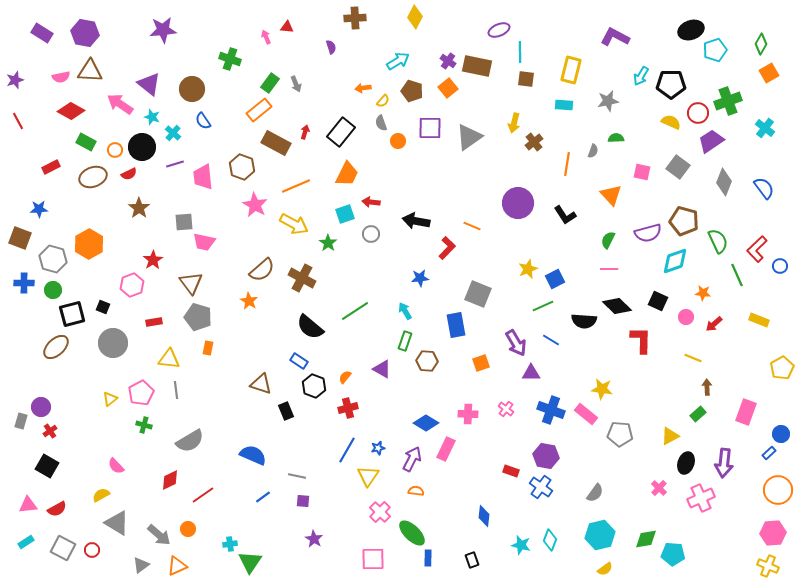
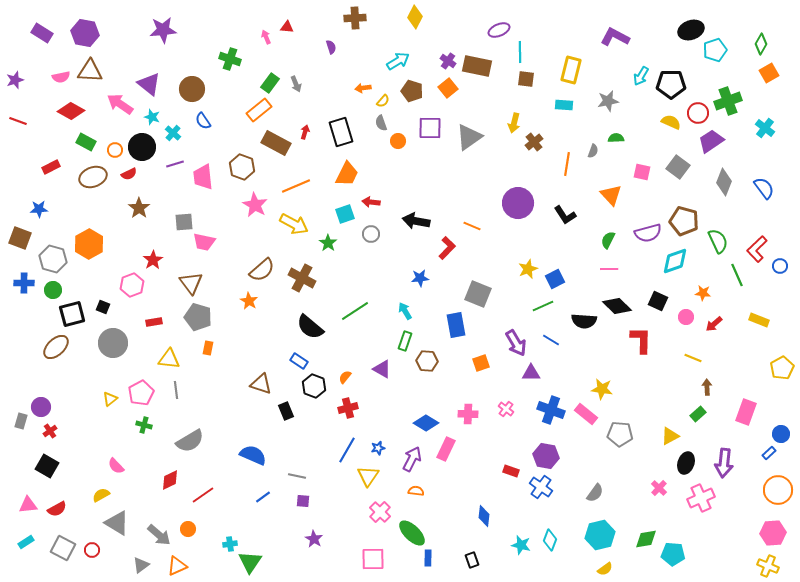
red line at (18, 121): rotated 42 degrees counterclockwise
black rectangle at (341, 132): rotated 56 degrees counterclockwise
